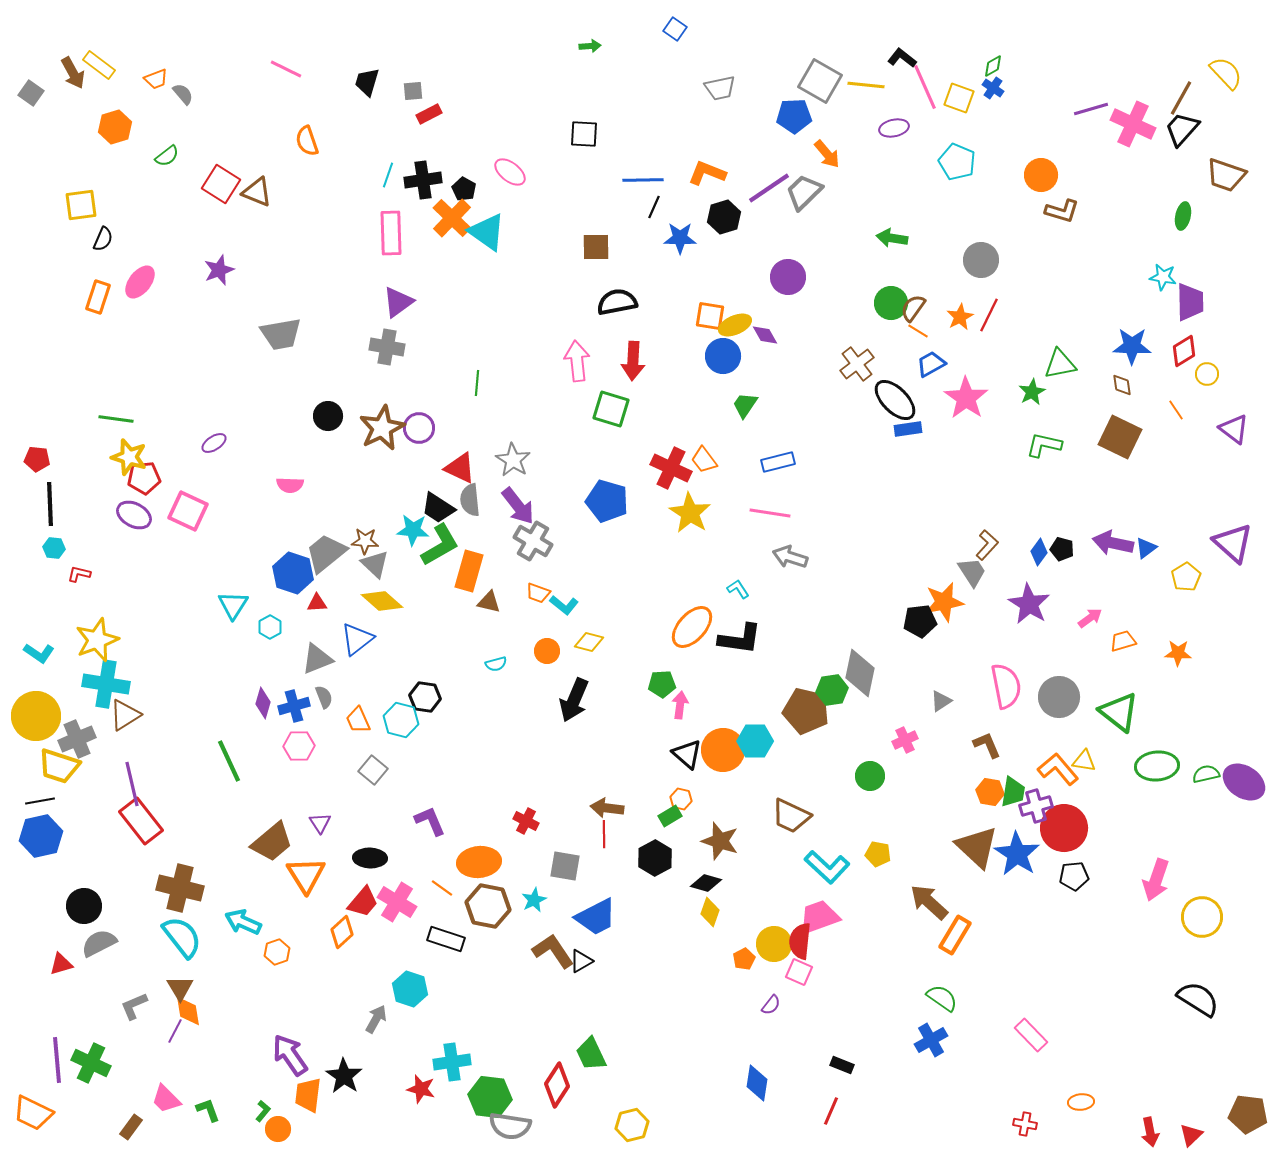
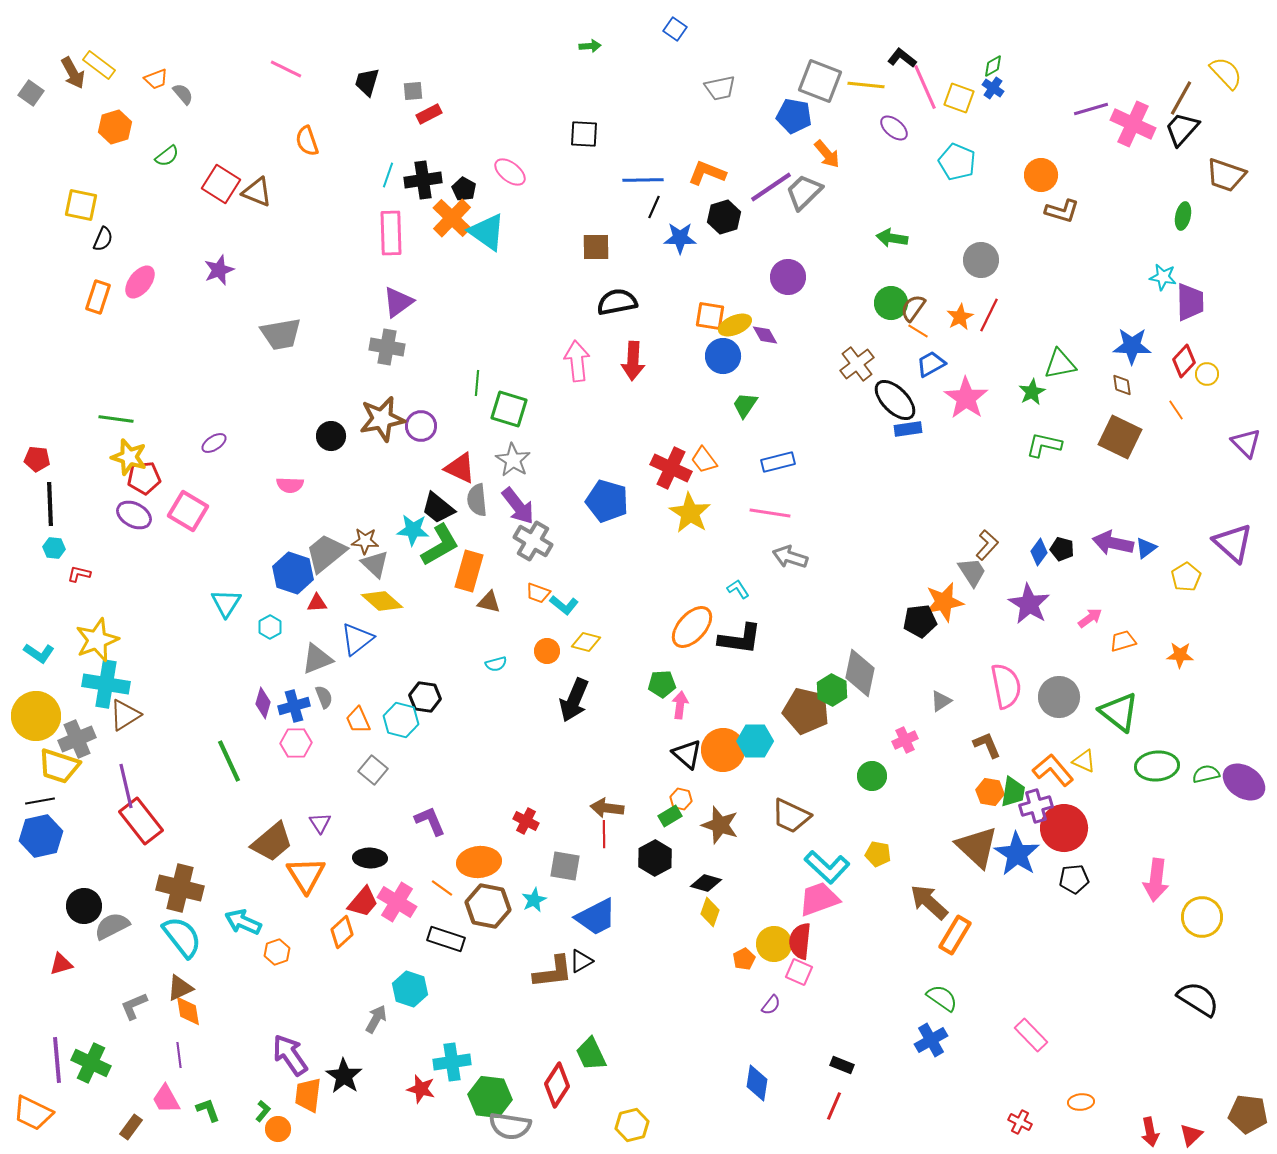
gray square at (820, 81): rotated 9 degrees counterclockwise
blue pentagon at (794, 116): rotated 12 degrees clockwise
purple ellipse at (894, 128): rotated 52 degrees clockwise
purple line at (769, 188): moved 2 px right, 1 px up
yellow square at (81, 205): rotated 20 degrees clockwise
red diamond at (1184, 351): moved 10 px down; rotated 16 degrees counterclockwise
green square at (611, 409): moved 102 px left
black circle at (328, 416): moved 3 px right, 20 px down
brown star at (382, 428): moved 9 px up; rotated 15 degrees clockwise
purple circle at (419, 428): moved 2 px right, 2 px up
purple triangle at (1234, 429): moved 12 px right, 14 px down; rotated 8 degrees clockwise
gray semicircle at (470, 500): moved 7 px right
black trapezoid at (438, 508): rotated 6 degrees clockwise
pink square at (188, 511): rotated 6 degrees clockwise
cyan triangle at (233, 605): moved 7 px left, 2 px up
yellow diamond at (589, 642): moved 3 px left
orange star at (1178, 653): moved 2 px right, 2 px down
green hexagon at (832, 690): rotated 24 degrees counterclockwise
pink hexagon at (299, 746): moved 3 px left, 3 px up
yellow triangle at (1084, 761): rotated 15 degrees clockwise
orange L-shape at (1058, 769): moved 5 px left, 1 px down
green circle at (870, 776): moved 2 px right
purple line at (132, 784): moved 6 px left, 2 px down
brown star at (720, 841): moved 16 px up
black pentagon at (1074, 876): moved 3 px down
pink arrow at (1156, 880): rotated 12 degrees counterclockwise
pink trapezoid at (819, 917): moved 18 px up
gray semicircle at (99, 943): moved 13 px right, 17 px up
brown L-shape at (553, 951): moved 21 px down; rotated 117 degrees clockwise
brown triangle at (180, 988): rotated 36 degrees clockwise
purple line at (175, 1031): moved 4 px right, 24 px down; rotated 35 degrees counterclockwise
pink trapezoid at (166, 1099): rotated 16 degrees clockwise
red line at (831, 1111): moved 3 px right, 5 px up
red cross at (1025, 1124): moved 5 px left, 2 px up; rotated 15 degrees clockwise
